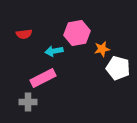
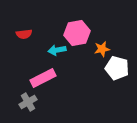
cyan arrow: moved 3 px right, 1 px up
white pentagon: moved 1 px left
gray cross: rotated 30 degrees counterclockwise
